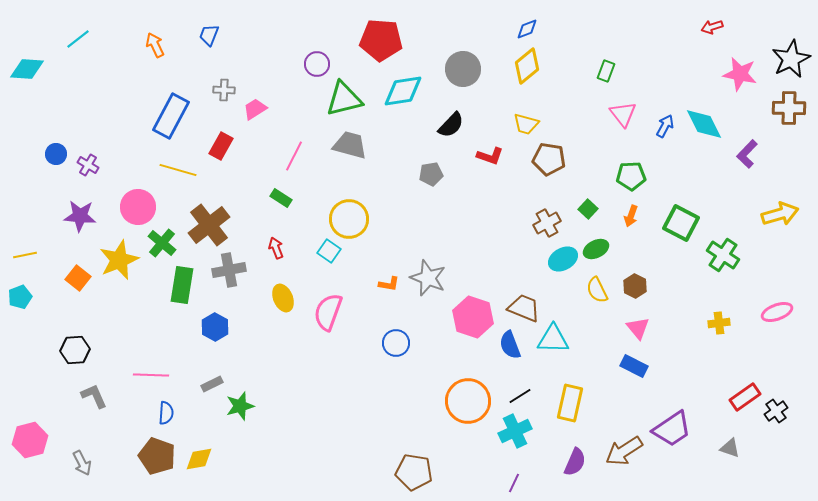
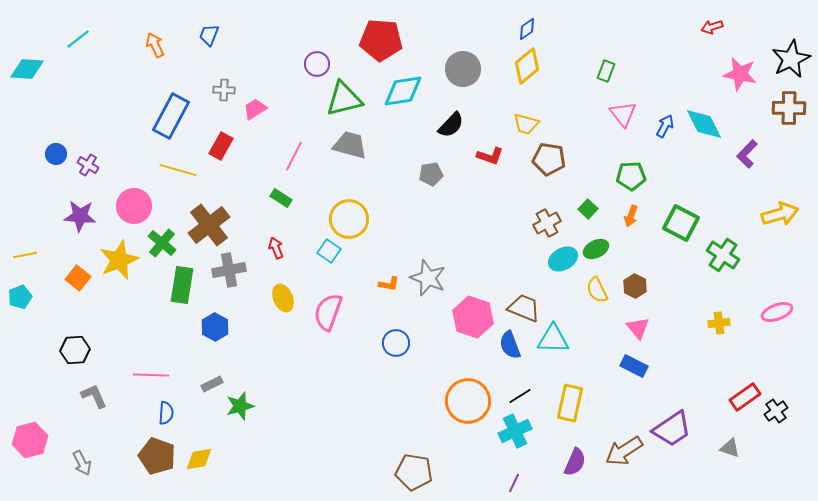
blue diamond at (527, 29): rotated 15 degrees counterclockwise
pink circle at (138, 207): moved 4 px left, 1 px up
